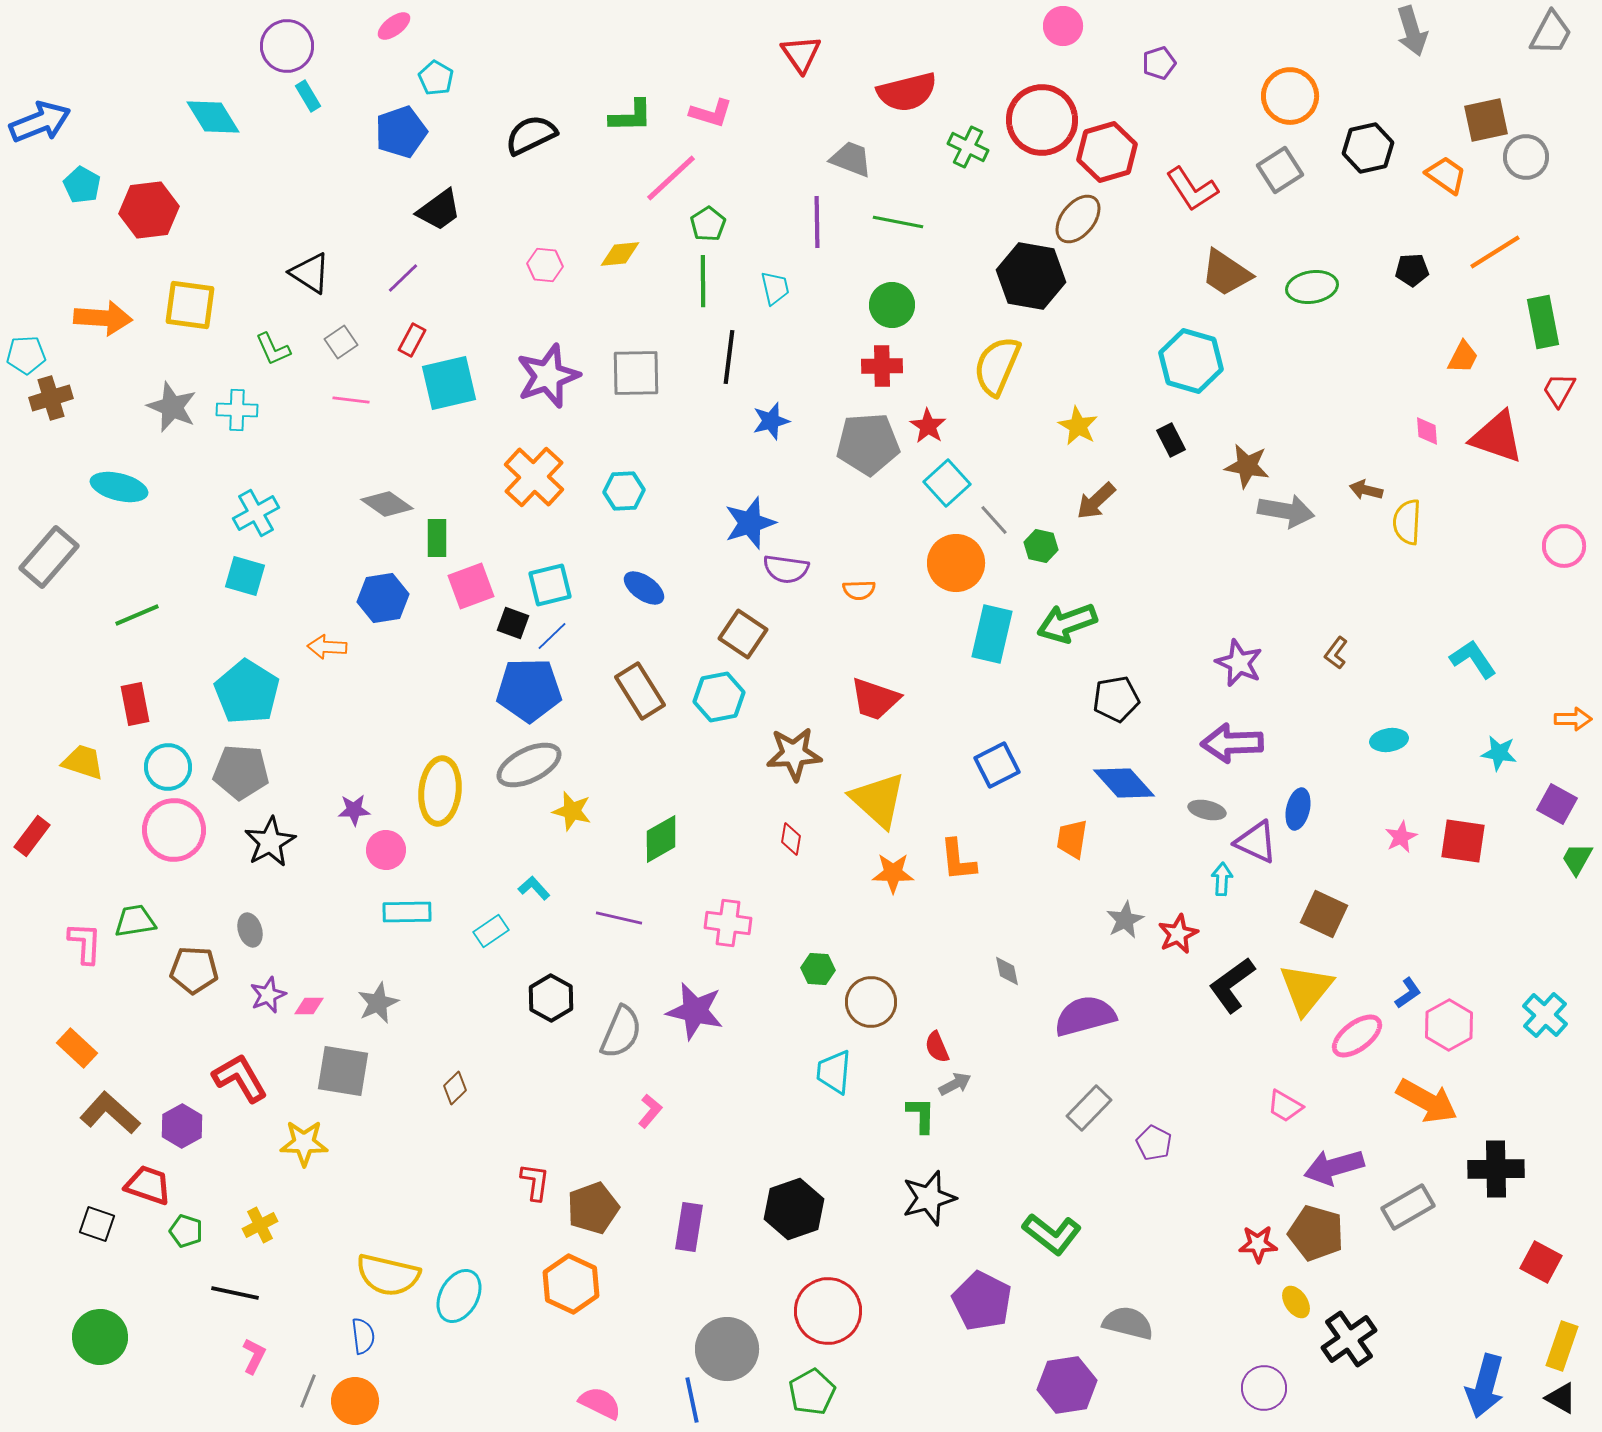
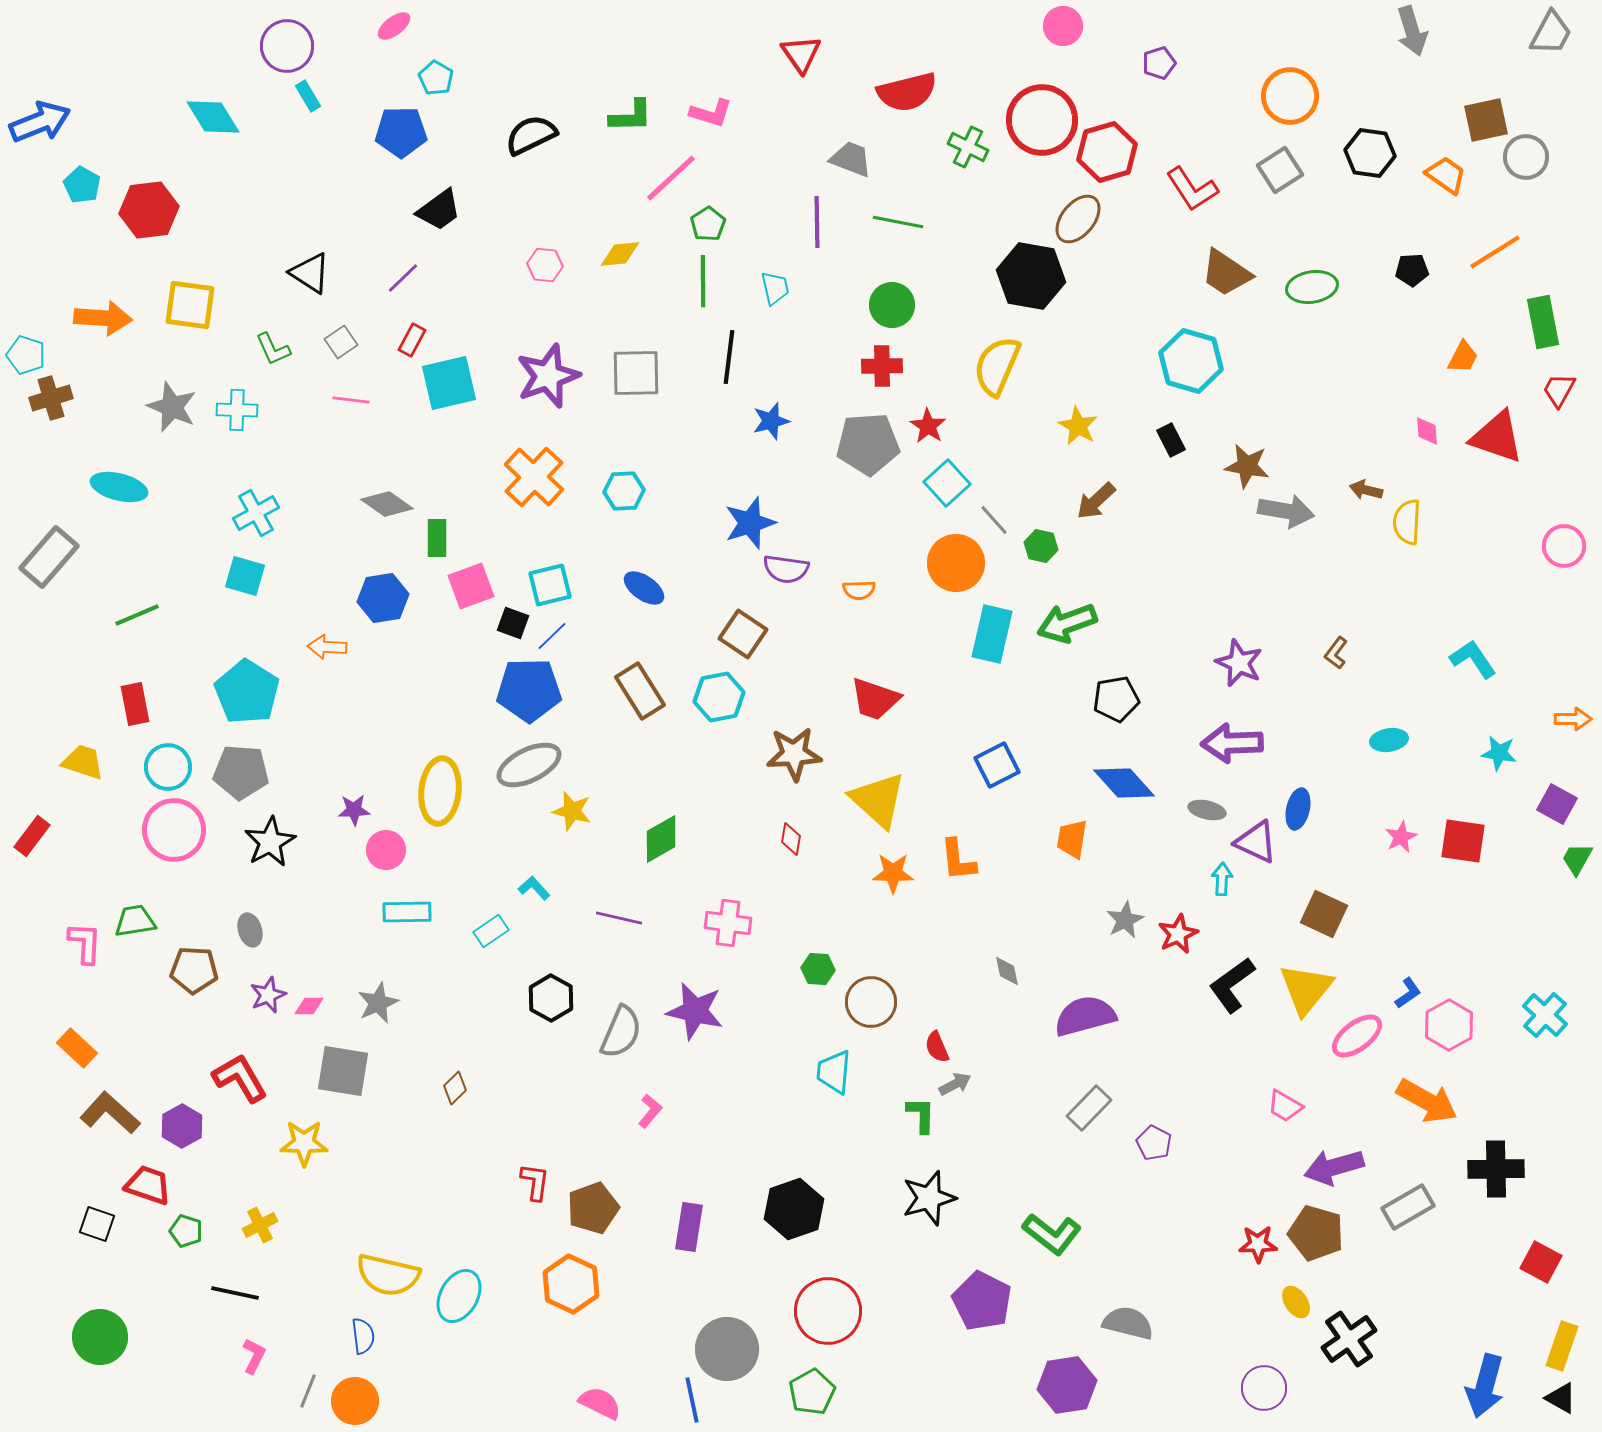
blue pentagon at (401, 132): rotated 18 degrees clockwise
black hexagon at (1368, 148): moved 2 px right, 5 px down; rotated 21 degrees clockwise
cyan pentagon at (26, 355): rotated 21 degrees clockwise
